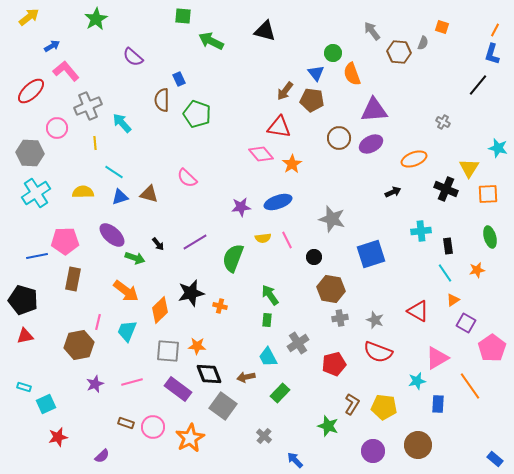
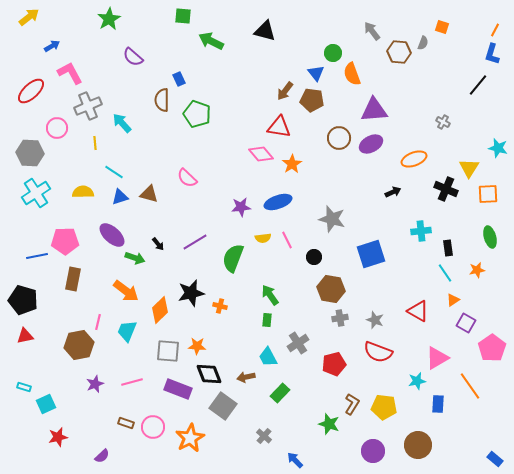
green star at (96, 19): moved 13 px right
pink L-shape at (66, 71): moved 4 px right, 2 px down; rotated 12 degrees clockwise
black rectangle at (448, 246): moved 2 px down
purple rectangle at (178, 389): rotated 16 degrees counterclockwise
green star at (328, 426): moved 1 px right, 2 px up
